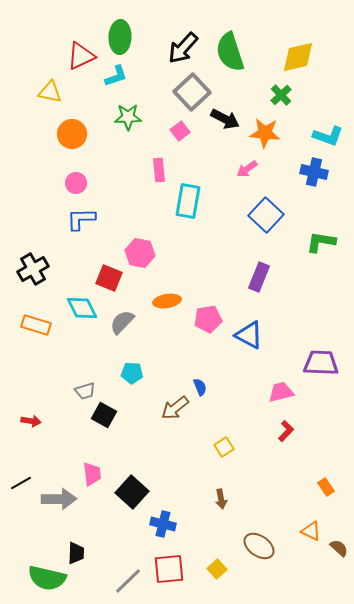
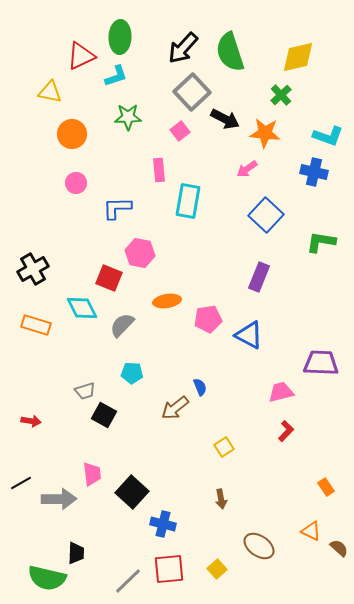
blue L-shape at (81, 219): moved 36 px right, 11 px up
gray semicircle at (122, 322): moved 3 px down
